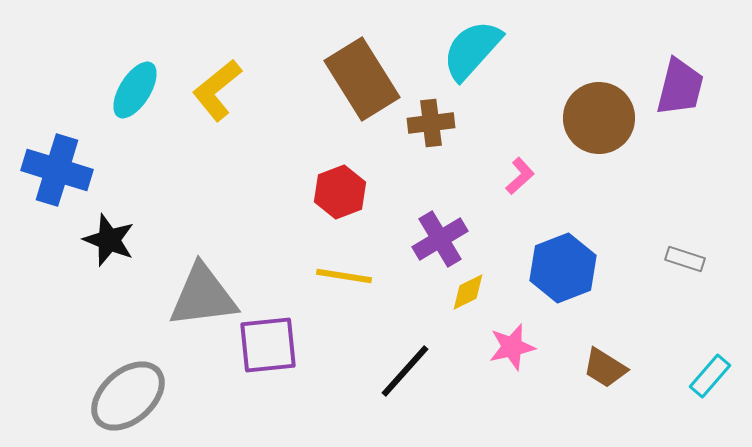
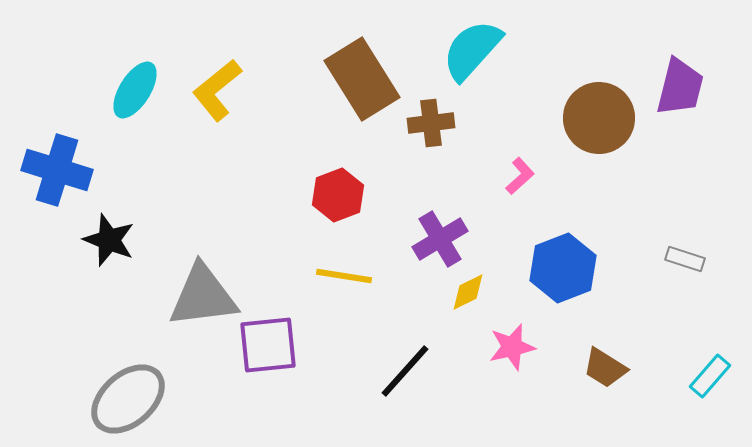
red hexagon: moved 2 px left, 3 px down
gray ellipse: moved 3 px down
